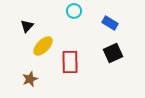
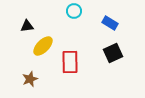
black triangle: rotated 40 degrees clockwise
